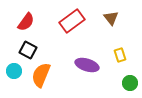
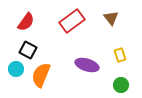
cyan circle: moved 2 px right, 2 px up
green circle: moved 9 px left, 2 px down
